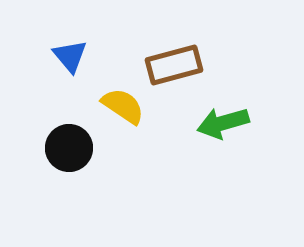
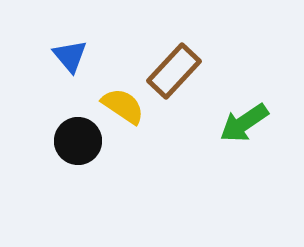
brown rectangle: moved 6 px down; rotated 32 degrees counterclockwise
green arrow: moved 21 px right; rotated 18 degrees counterclockwise
black circle: moved 9 px right, 7 px up
